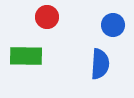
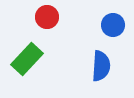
green rectangle: moved 1 px right, 3 px down; rotated 48 degrees counterclockwise
blue semicircle: moved 1 px right, 2 px down
